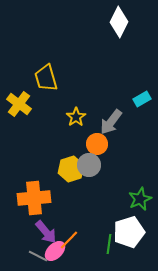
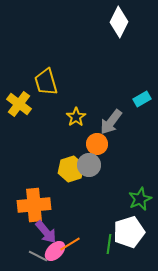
yellow trapezoid: moved 4 px down
orange cross: moved 7 px down
orange line: moved 1 px right, 4 px down; rotated 15 degrees clockwise
